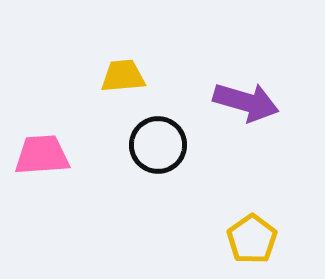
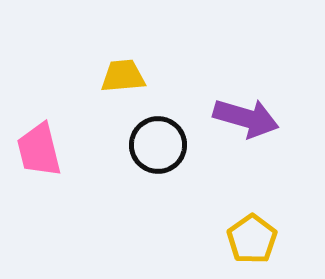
purple arrow: moved 16 px down
pink trapezoid: moved 3 px left, 5 px up; rotated 100 degrees counterclockwise
